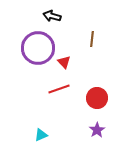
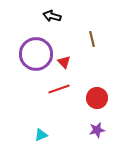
brown line: rotated 21 degrees counterclockwise
purple circle: moved 2 px left, 6 px down
purple star: rotated 21 degrees clockwise
